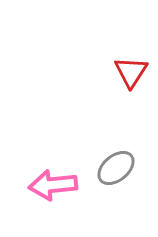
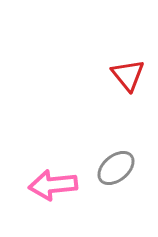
red triangle: moved 3 px left, 3 px down; rotated 12 degrees counterclockwise
